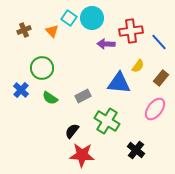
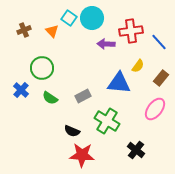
black semicircle: rotated 105 degrees counterclockwise
